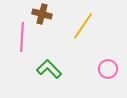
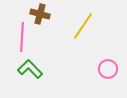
brown cross: moved 2 px left
green L-shape: moved 19 px left
